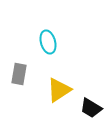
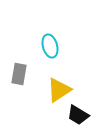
cyan ellipse: moved 2 px right, 4 px down
black trapezoid: moved 13 px left, 7 px down
